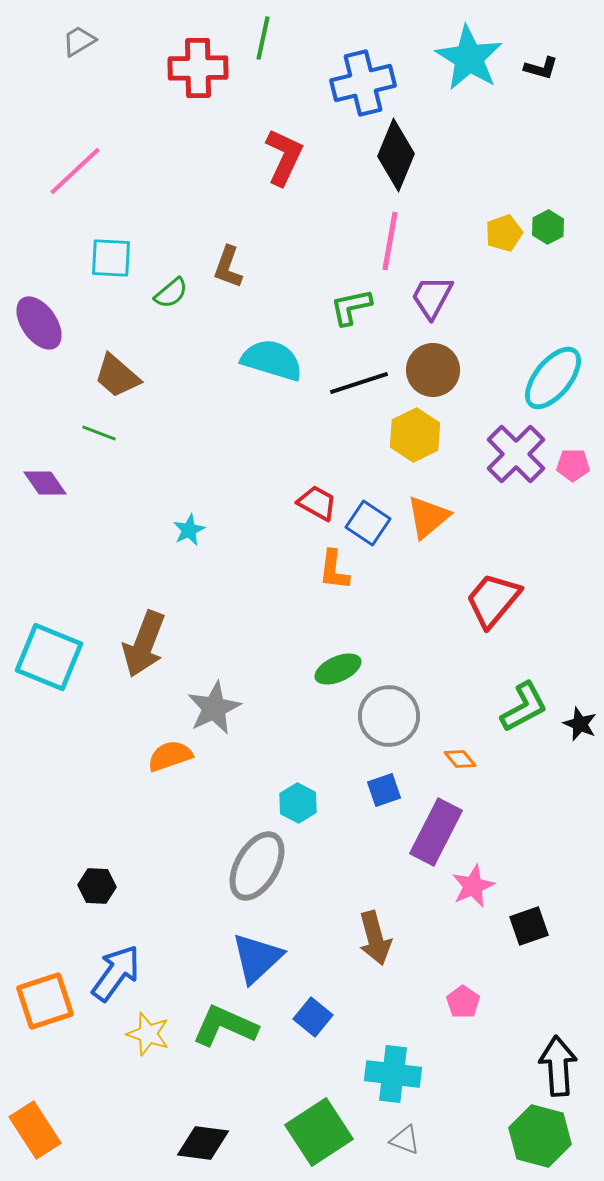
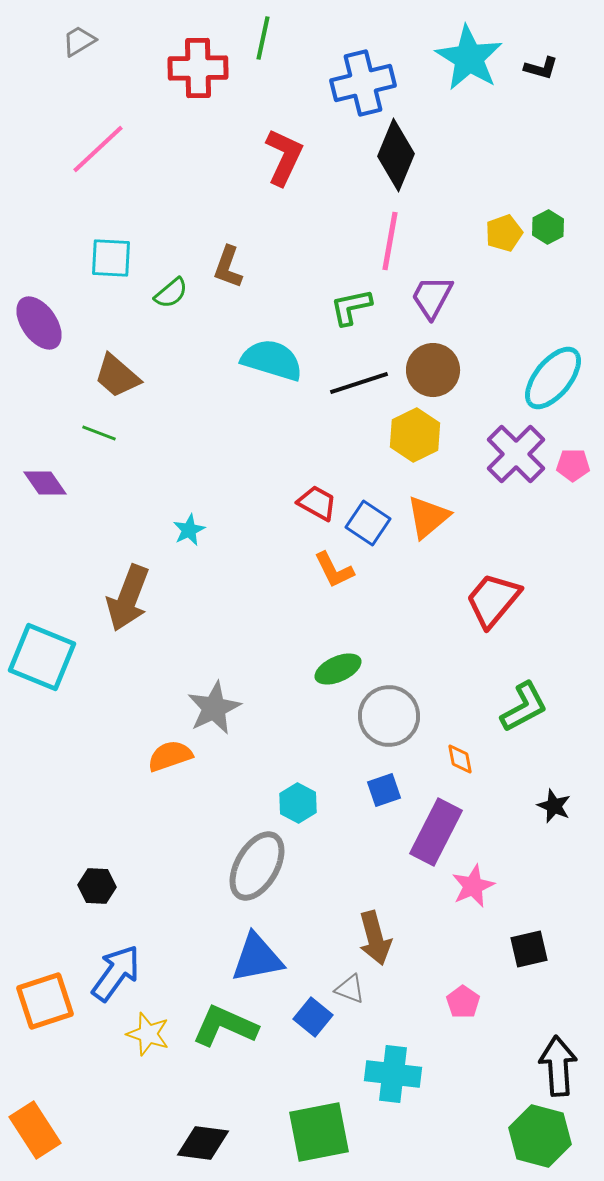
pink line at (75, 171): moved 23 px right, 22 px up
orange L-shape at (334, 570): rotated 33 degrees counterclockwise
brown arrow at (144, 644): moved 16 px left, 46 px up
cyan square at (49, 657): moved 7 px left
black star at (580, 724): moved 26 px left, 82 px down
orange diamond at (460, 759): rotated 28 degrees clockwise
black square at (529, 926): moved 23 px down; rotated 6 degrees clockwise
blue triangle at (257, 958): rotated 32 degrees clockwise
green square at (319, 1132): rotated 22 degrees clockwise
gray triangle at (405, 1140): moved 55 px left, 151 px up
